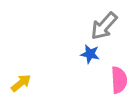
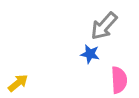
yellow arrow: moved 3 px left
